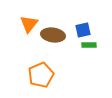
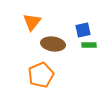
orange triangle: moved 3 px right, 2 px up
brown ellipse: moved 9 px down
